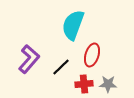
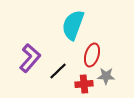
purple L-shape: moved 1 px right, 1 px up
black line: moved 3 px left, 4 px down
gray star: moved 2 px left, 8 px up
